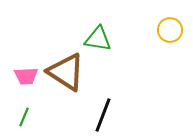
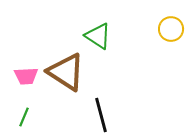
yellow circle: moved 1 px right, 1 px up
green triangle: moved 3 px up; rotated 24 degrees clockwise
black line: moved 2 px left; rotated 36 degrees counterclockwise
